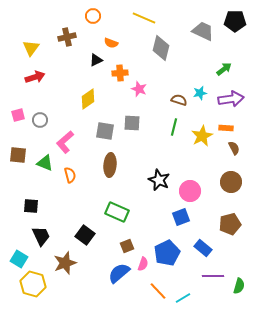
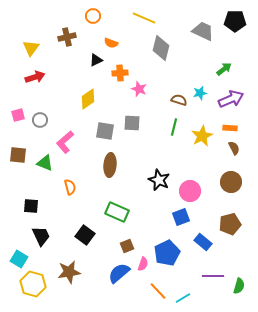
purple arrow at (231, 99): rotated 15 degrees counterclockwise
orange rectangle at (226, 128): moved 4 px right
orange semicircle at (70, 175): moved 12 px down
blue rectangle at (203, 248): moved 6 px up
brown star at (65, 263): moved 4 px right, 9 px down; rotated 10 degrees clockwise
